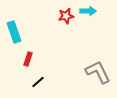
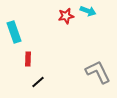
cyan arrow: rotated 21 degrees clockwise
red rectangle: rotated 16 degrees counterclockwise
